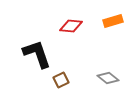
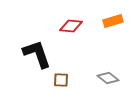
brown square: rotated 28 degrees clockwise
